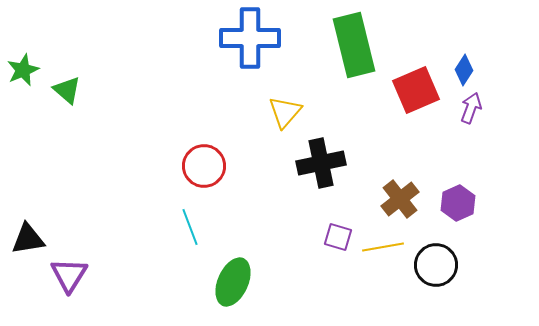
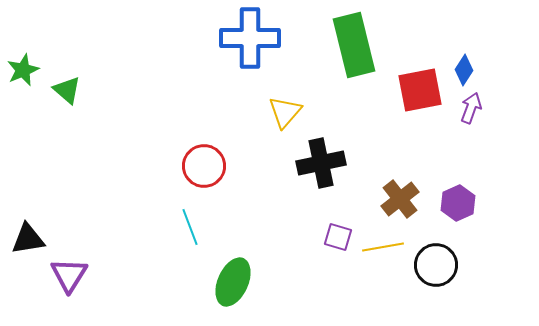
red square: moved 4 px right; rotated 12 degrees clockwise
